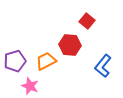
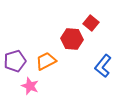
red square: moved 4 px right, 2 px down
red hexagon: moved 2 px right, 6 px up
